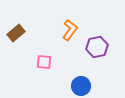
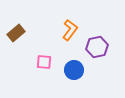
blue circle: moved 7 px left, 16 px up
